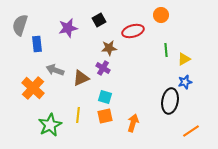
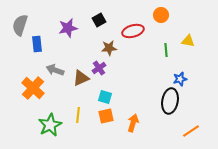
yellow triangle: moved 4 px right, 18 px up; rotated 40 degrees clockwise
purple cross: moved 4 px left; rotated 24 degrees clockwise
blue star: moved 5 px left, 3 px up
orange square: moved 1 px right
